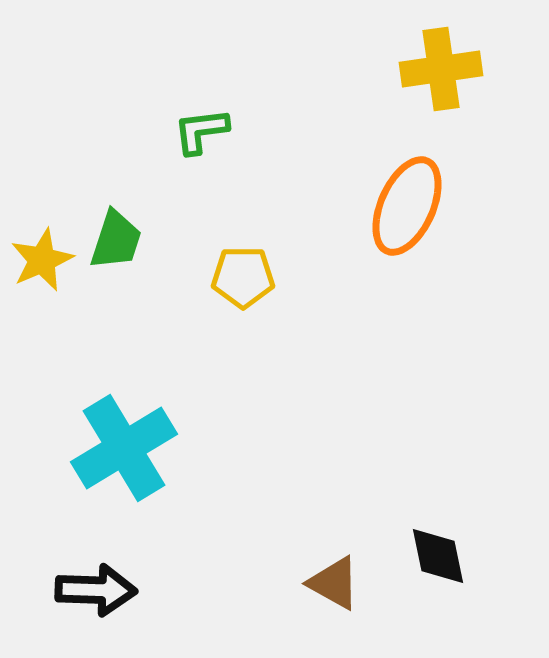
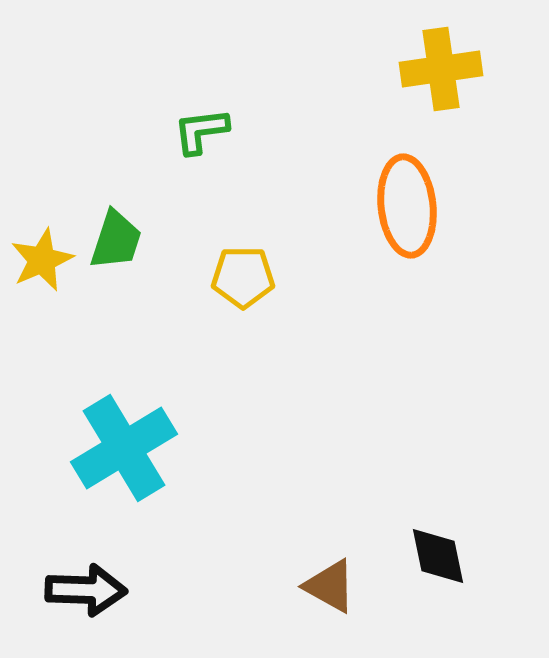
orange ellipse: rotated 30 degrees counterclockwise
brown triangle: moved 4 px left, 3 px down
black arrow: moved 10 px left
